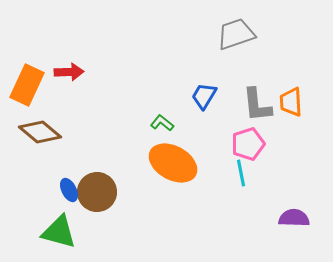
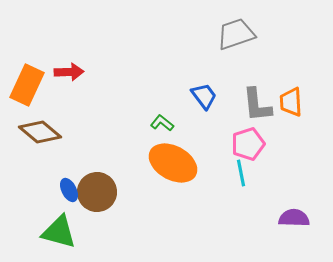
blue trapezoid: rotated 112 degrees clockwise
